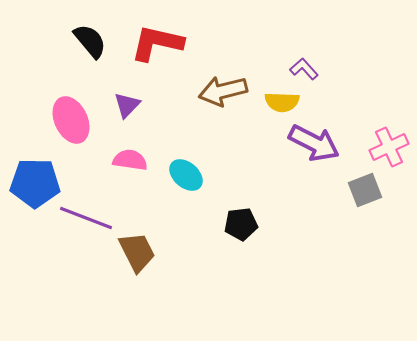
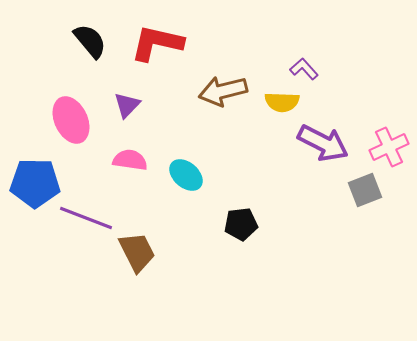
purple arrow: moved 9 px right
